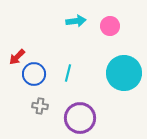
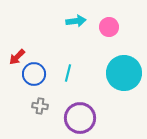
pink circle: moved 1 px left, 1 px down
